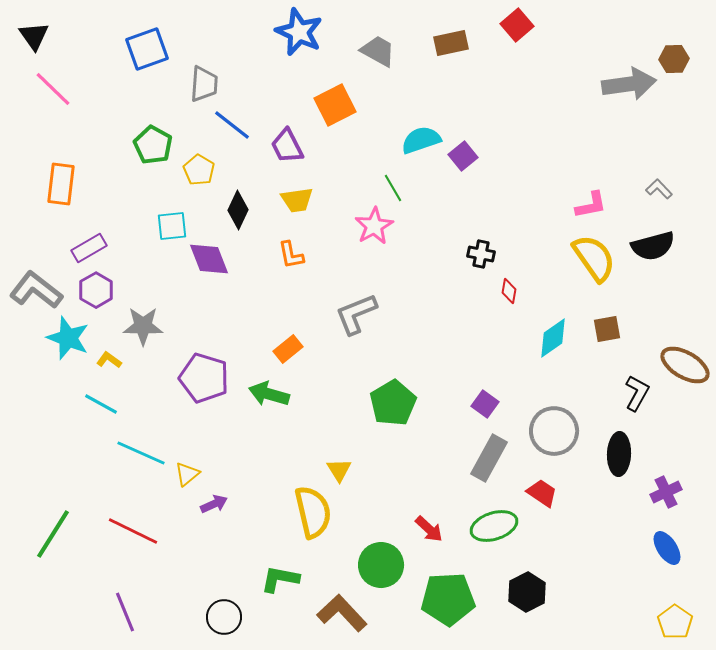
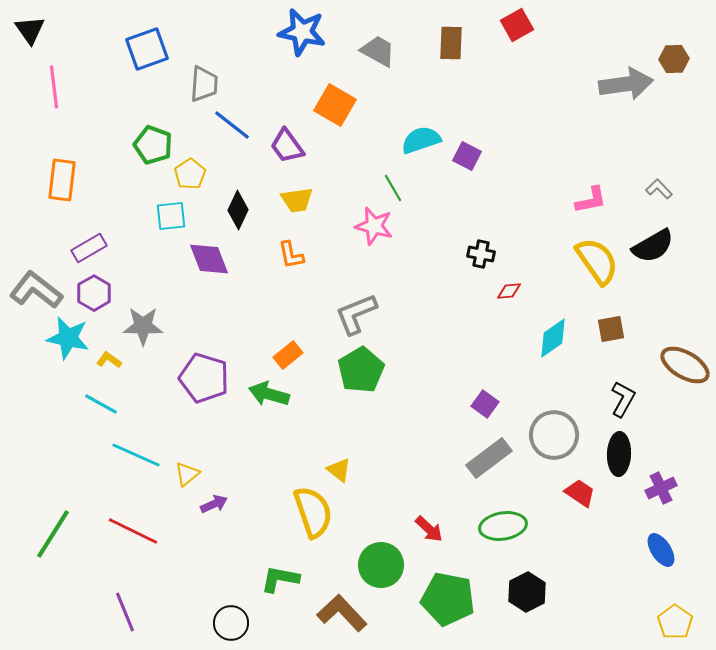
red square at (517, 25): rotated 12 degrees clockwise
blue star at (299, 32): moved 3 px right; rotated 12 degrees counterclockwise
black triangle at (34, 36): moved 4 px left, 6 px up
brown rectangle at (451, 43): rotated 76 degrees counterclockwise
gray arrow at (629, 84): moved 3 px left
pink line at (53, 89): moved 1 px right, 2 px up; rotated 39 degrees clockwise
orange square at (335, 105): rotated 33 degrees counterclockwise
green pentagon at (153, 145): rotated 9 degrees counterclockwise
purple trapezoid at (287, 146): rotated 9 degrees counterclockwise
purple square at (463, 156): moved 4 px right; rotated 24 degrees counterclockwise
yellow pentagon at (199, 170): moved 9 px left, 4 px down; rotated 8 degrees clockwise
orange rectangle at (61, 184): moved 1 px right, 4 px up
pink L-shape at (591, 205): moved 5 px up
cyan square at (172, 226): moved 1 px left, 10 px up
pink star at (374, 226): rotated 27 degrees counterclockwise
black semicircle at (653, 246): rotated 15 degrees counterclockwise
yellow semicircle at (594, 258): moved 3 px right, 3 px down
purple hexagon at (96, 290): moved 2 px left, 3 px down
red diamond at (509, 291): rotated 75 degrees clockwise
brown square at (607, 329): moved 4 px right
cyan star at (68, 338): rotated 9 degrees counterclockwise
orange rectangle at (288, 349): moved 6 px down
black L-shape at (637, 393): moved 14 px left, 6 px down
green pentagon at (393, 403): moved 32 px left, 33 px up
gray circle at (554, 431): moved 4 px down
cyan line at (141, 453): moved 5 px left, 2 px down
gray rectangle at (489, 458): rotated 24 degrees clockwise
yellow triangle at (339, 470): rotated 20 degrees counterclockwise
purple cross at (666, 492): moved 5 px left, 4 px up
red trapezoid at (542, 493): moved 38 px right
yellow semicircle at (313, 512): rotated 6 degrees counterclockwise
green ellipse at (494, 526): moved 9 px right; rotated 9 degrees clockwise
blue ellipse at (667, 548): moved 6 px left, 2 px down
green pentagon at (448, 599): rotated 14 degrees clockwise
black circle at (224, 617): moved 7 px right, 6 px down
